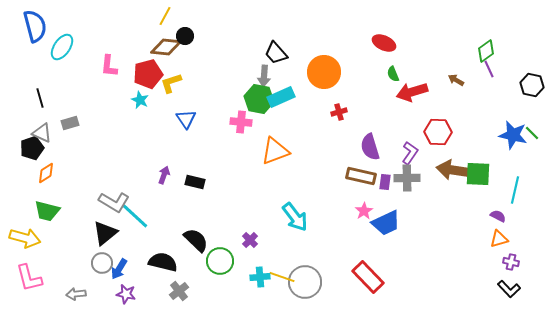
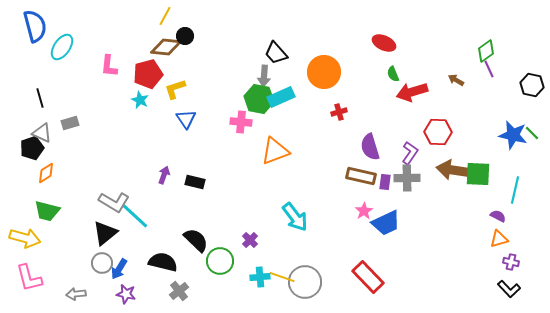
yellow L-shape at (171, 83): moved 4 px right, 6 px down
